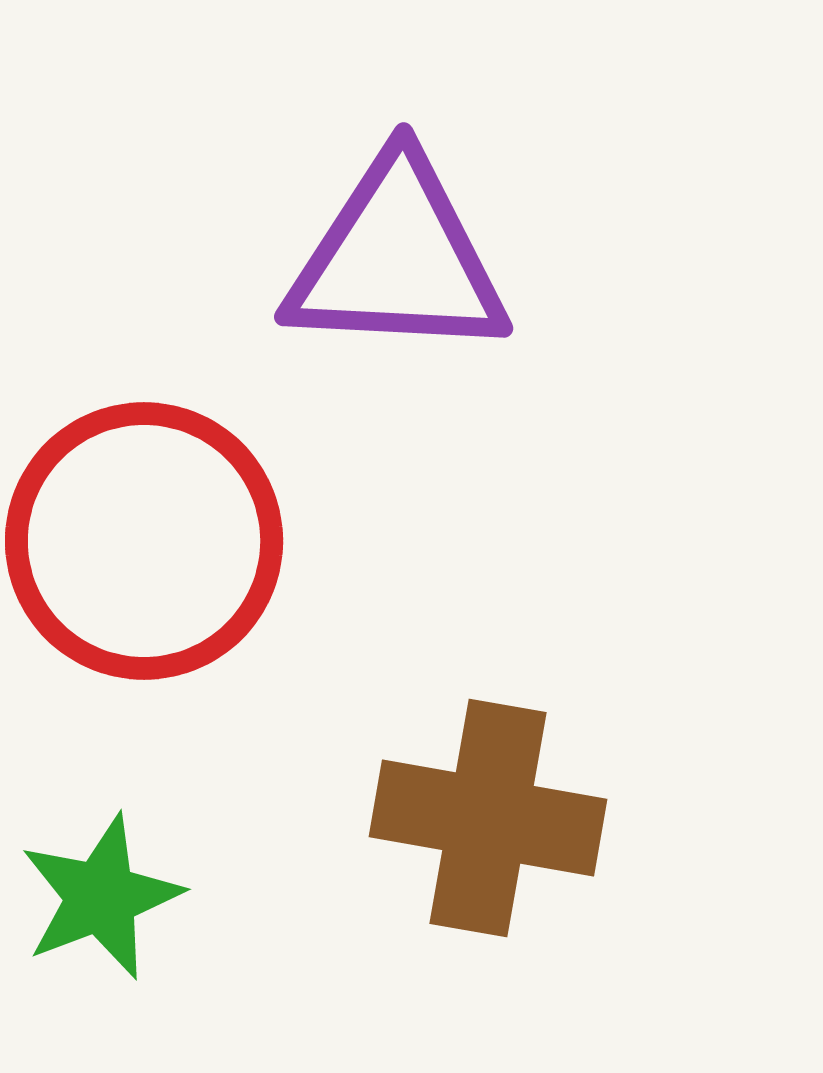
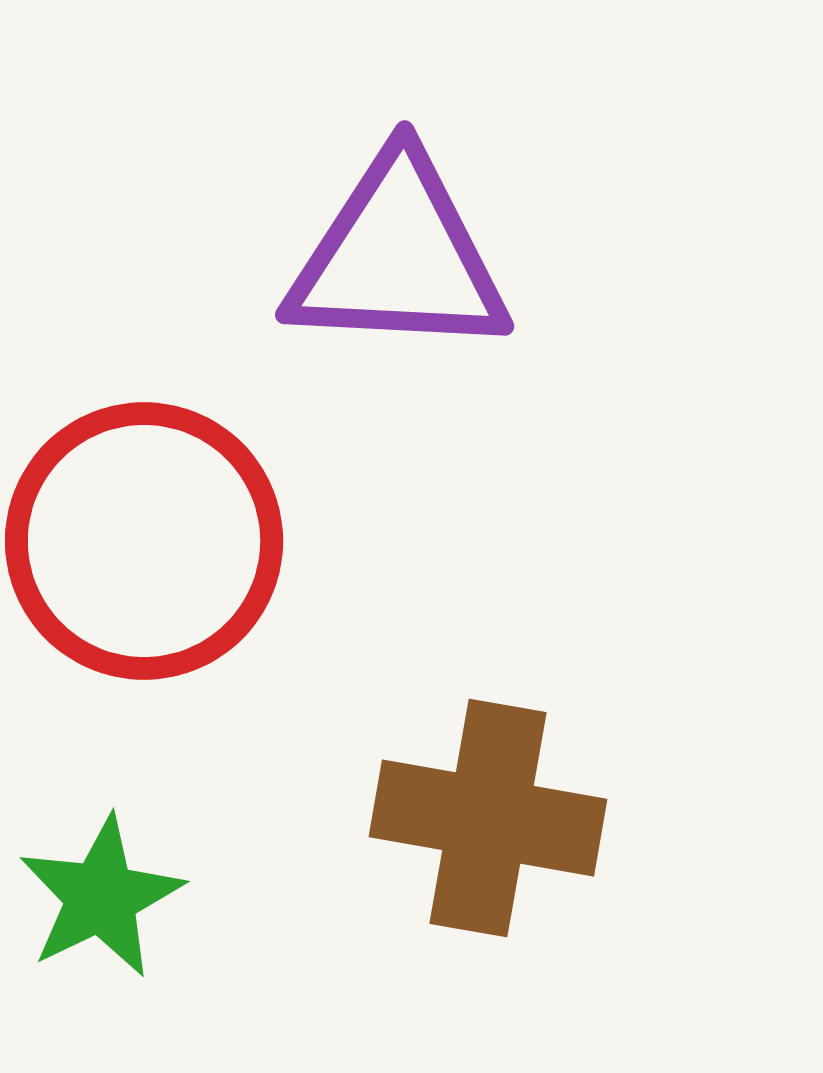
purple triangle: moved 1 px right, 2 px up
green star: rotated 5 degrees counterclockwise
